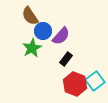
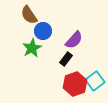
brown semicircle: moved 1 px left, 1 px up
purple semicircle: moved 13 px right, 4 px down
red hexagon: rotated 20 degrees clockwise
